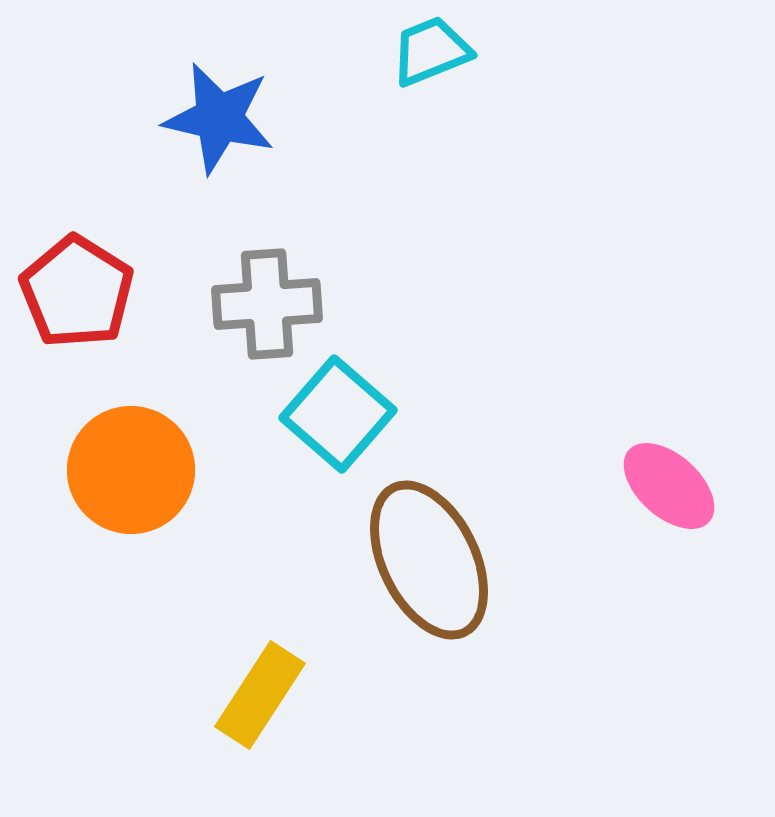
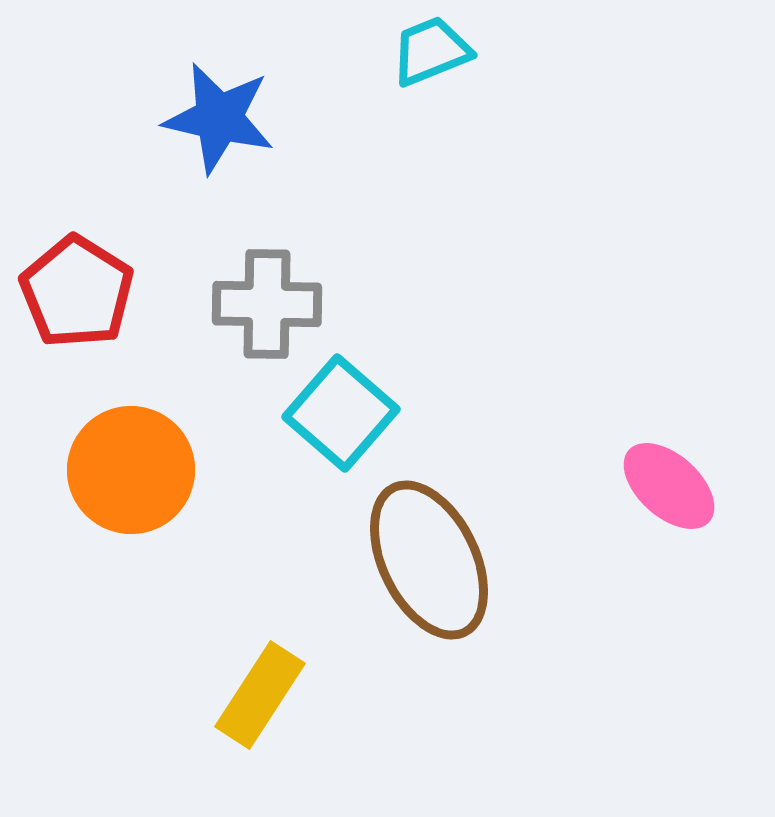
gray cross: rotated 5 degrees clockwise
cyan square: moved 3 px right, 1 px up
